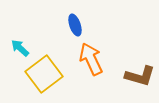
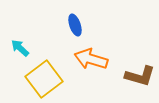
orange arrow: rotated 48 degrees counterclockwise
yellow square: moved 5 px down
